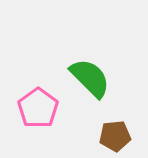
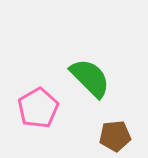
pink pentagon: rotated 6 degrees clockwise
